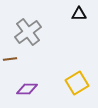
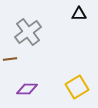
yellow square: moved 4 px down
